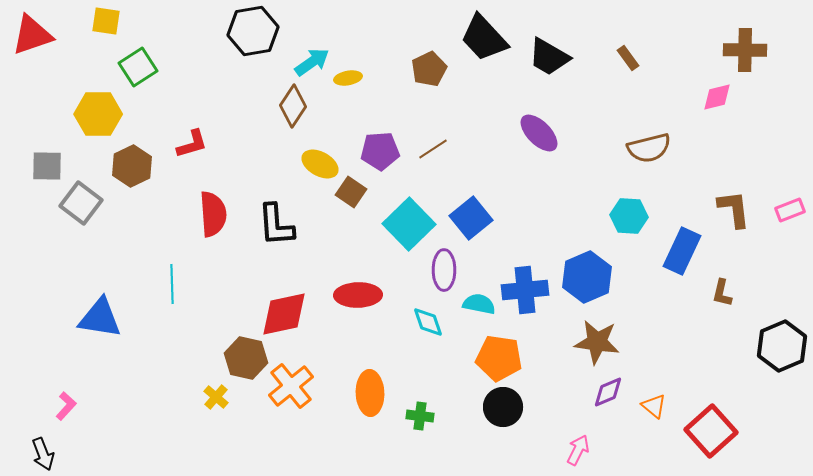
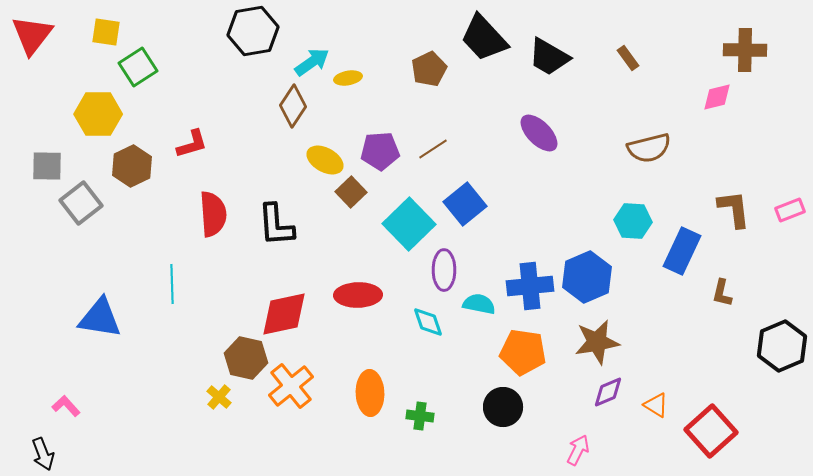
yellow square at (106, 21): moved 11 px down
red triangle at (32, 35): rotated 33 degrees counterclockwise
yellow ellipse at (320, 164): moved 5 px right, 4 px up
brown square at (351, 192): rotated 12 degrees clockwise
gray square at (81, 203): rotated 15 degrees clockwise
cyan hexagon at (629, 216): moved 4 px right, 5 px down
blue square at (471, 218): moved 6 px left, 14 px up
blue cross at (525, 290): moved 5 px right, 4 px up
brown star at (597, 342): rotated 18 degrees counterclockwise
orange pentagon at (499, 358): moved 24 px right, 6 px up
yellow cross at (216, 397): moved 3 px right
pink L-shape at (66, 406): rotated 84 degrees counterclockwise
orange triangle at (654, 406): moved 2 px right, 1 px up; rotated 8 degrees counterclockwise
